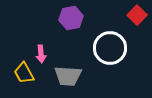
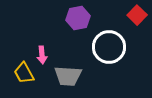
purple hexagon: moved 7 px right
white circle: moved 1 px left, 1 px up
pink arrow: moved 1 px right, 1 px down
